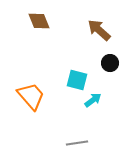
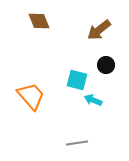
brown arrow: rotated 80 degrees counterclockwise
black circle: moved 4 px left, 2 px down
cyan arrow: rotated 120 degrees counterclockwise
